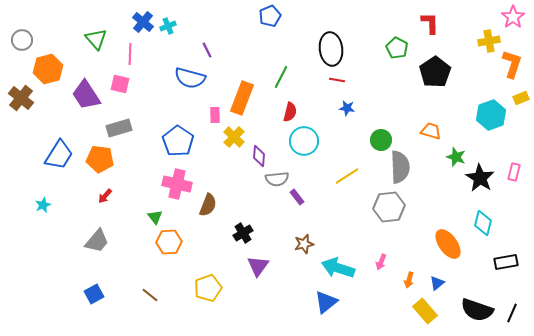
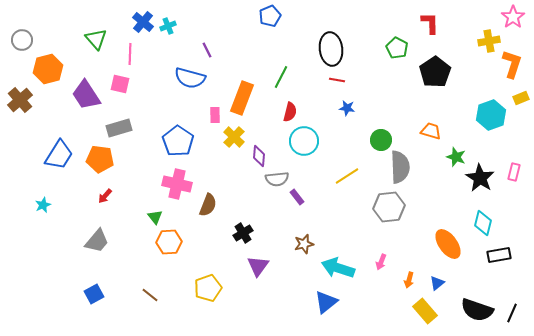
brown cross at (21, 98): moved 1 px left, 2 px down; rotated 10 degrees clockwise
black rectangle at (506, 262): moved 7 px left, 7 px up
